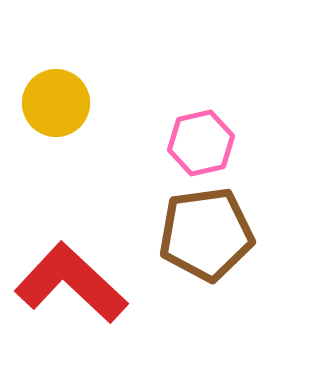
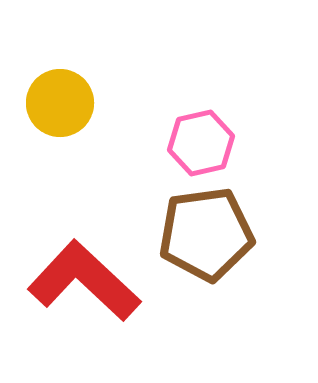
yellow circle: moved 4 px right
red L-shape: moved 13 px right, 2 px up
